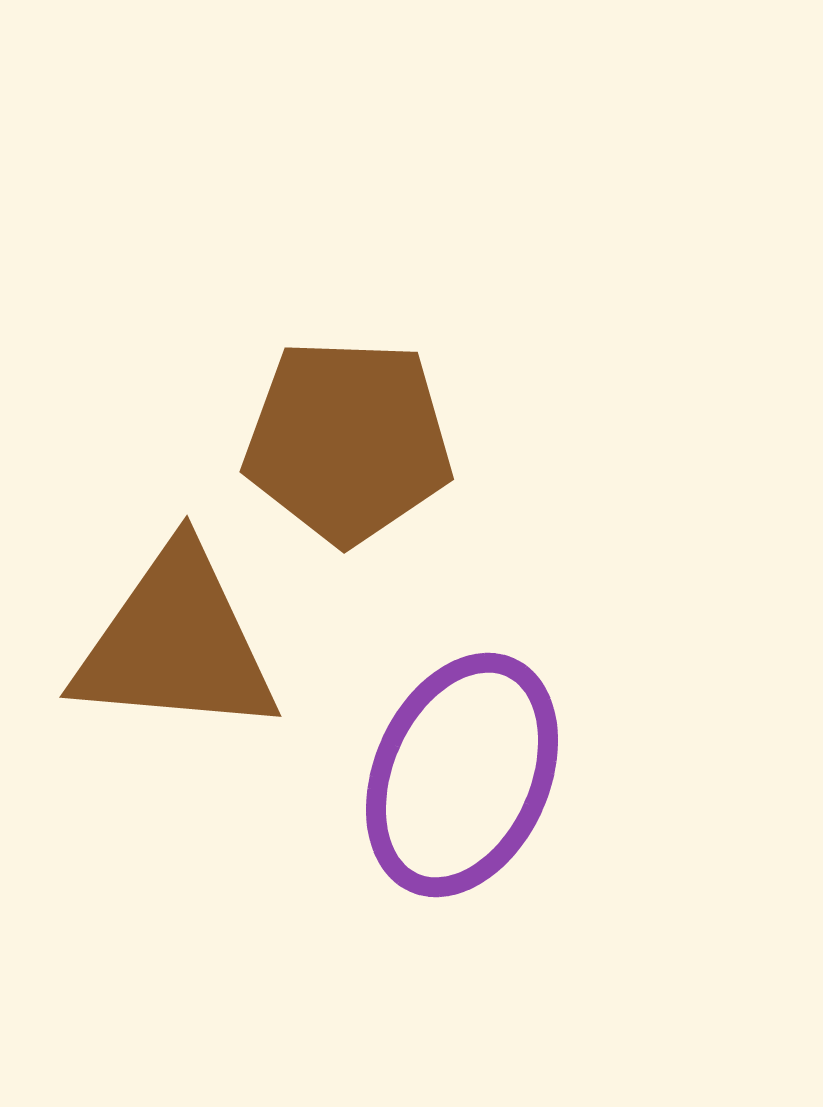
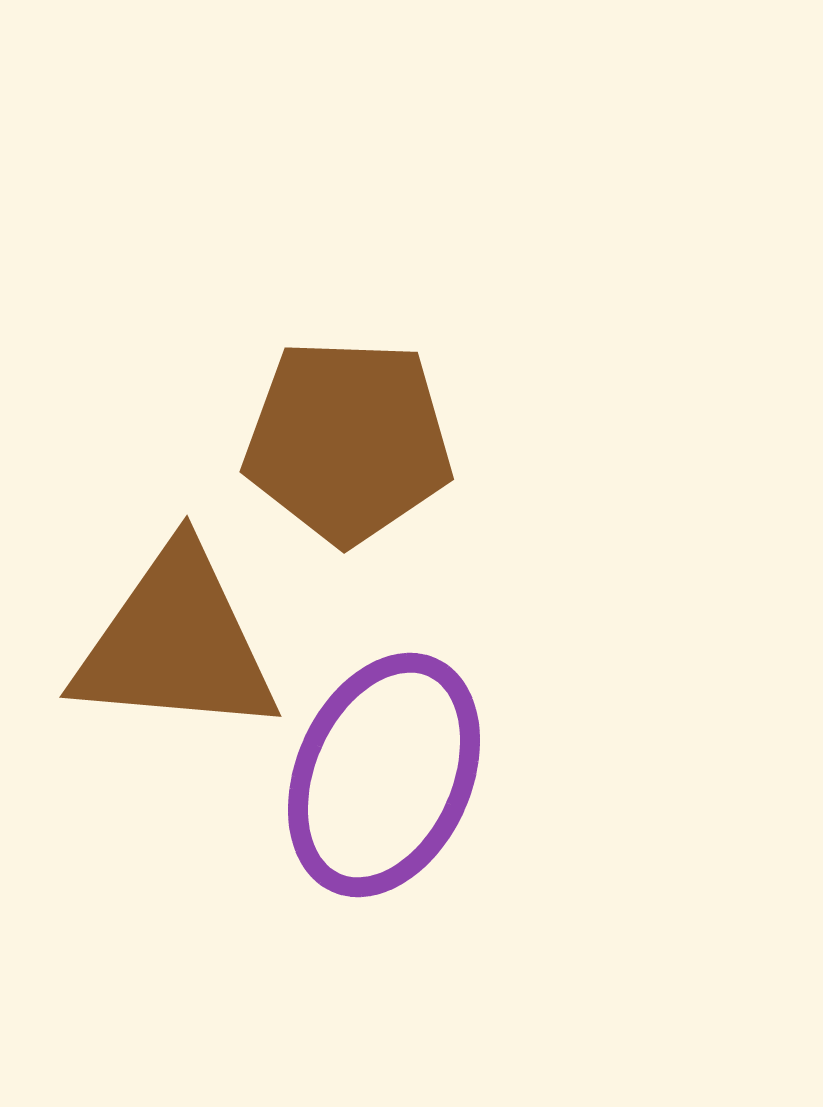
purple ellipse: moved 78 px left
